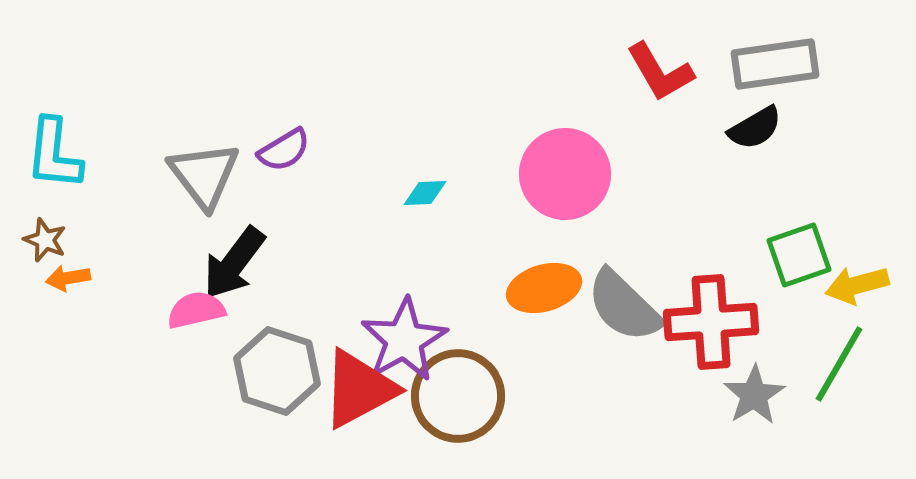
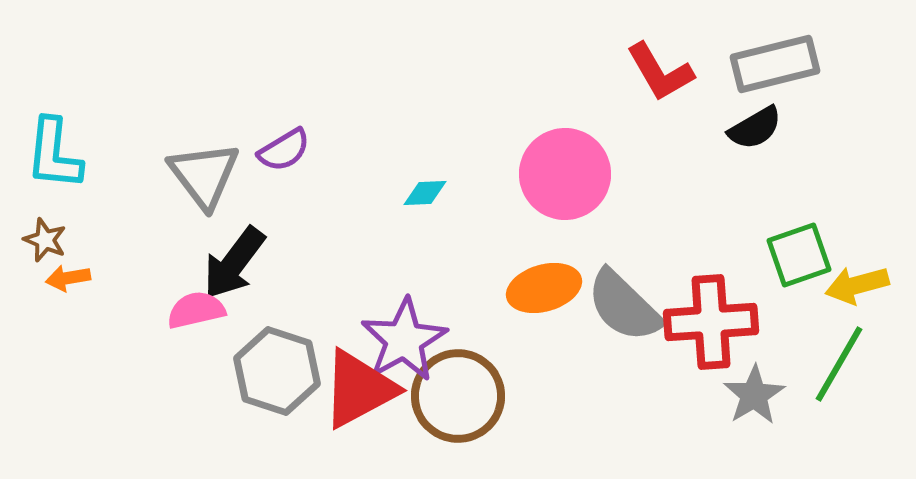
gray rectangle: rotated 6 degrees counterclockwise
